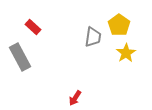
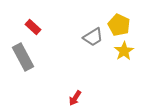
yellow pentagon: rotated 10 degrees counterclockwise
gray trapezoid: rotated 50 degrees clockwise
yellow star: moved 2 px left, 2 px up
gray rectangle: moved 3 px right
